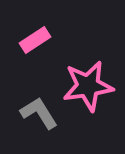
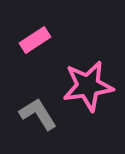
gray L-shape: moved 1 px left, 1 px down
